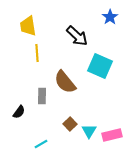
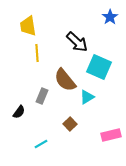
black arrow: moved 6 px down
cyan square: moved 1 px left, 1 px down
brown semicircle: moved 2 px up
gray rectangle: rotated 21 degrees clockwise
cyan triangle: moved 2 px left, 34 px up; rotated 28 degrees clockwise
pink rectangle: moved 1 px left
